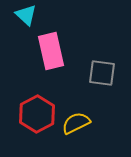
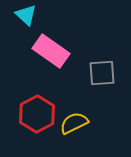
pink rectangle: rotated 42 degrees counterclockwise
gray square: rotated 12 degrees counterclockwise
yellow semicircle: moved 2 px left
